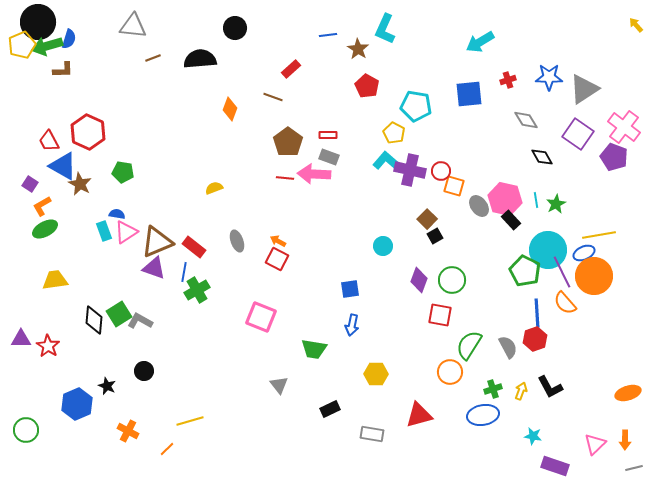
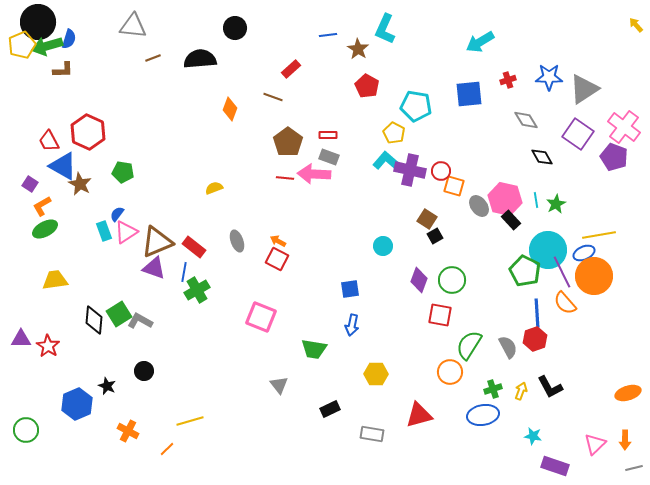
blue semicircle at (117, 214): rotated 63 degrees counterclockwise
brown square at (427, 219): rotated 12 degrees counterclockwise
